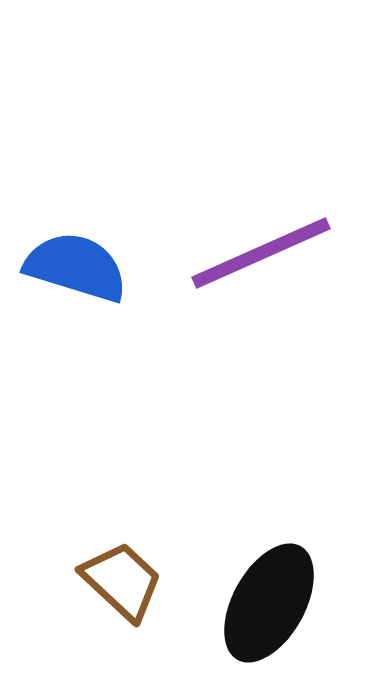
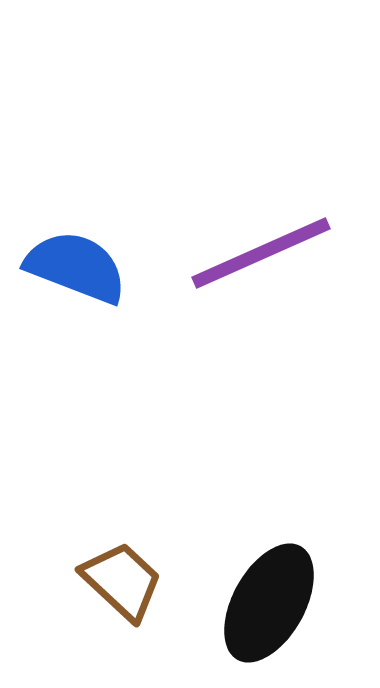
blue semicircle: rotated 4 degrees clockwise
